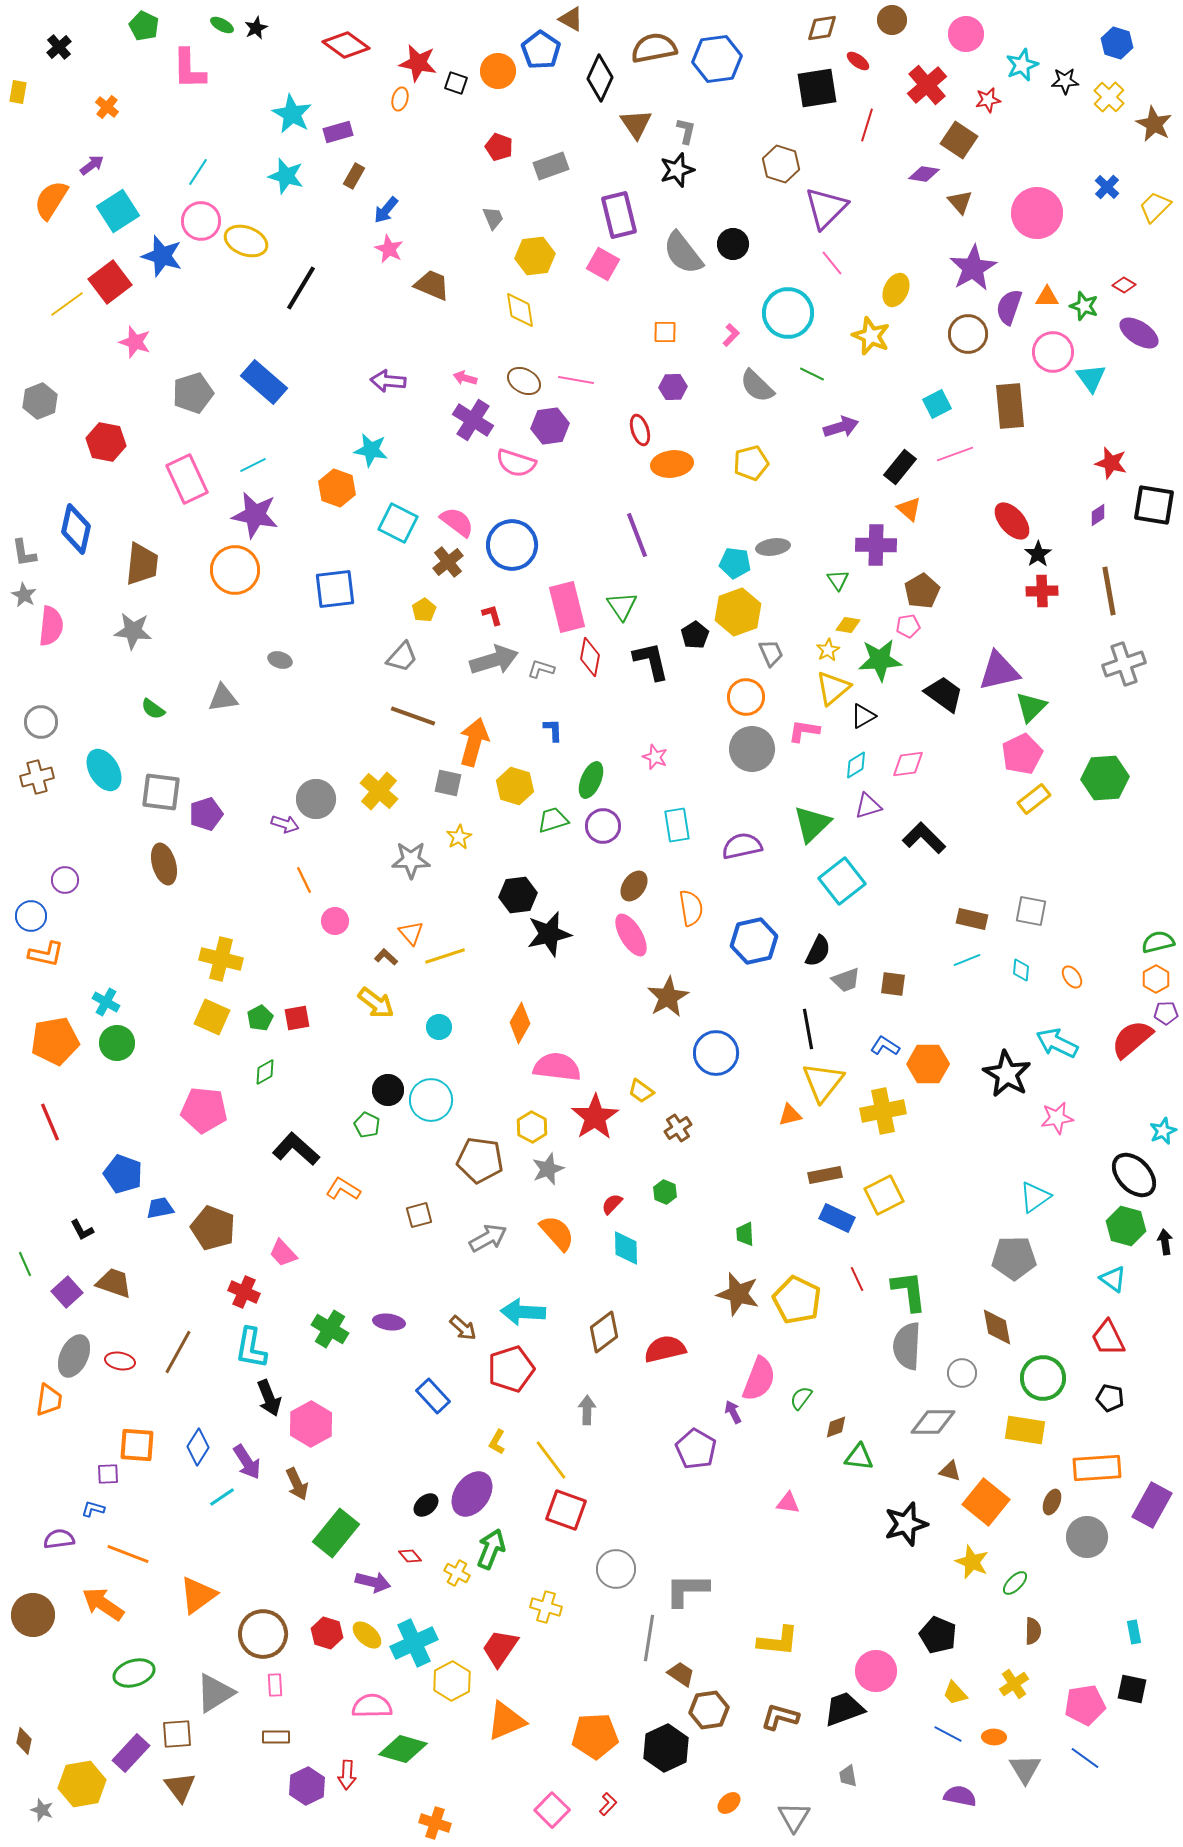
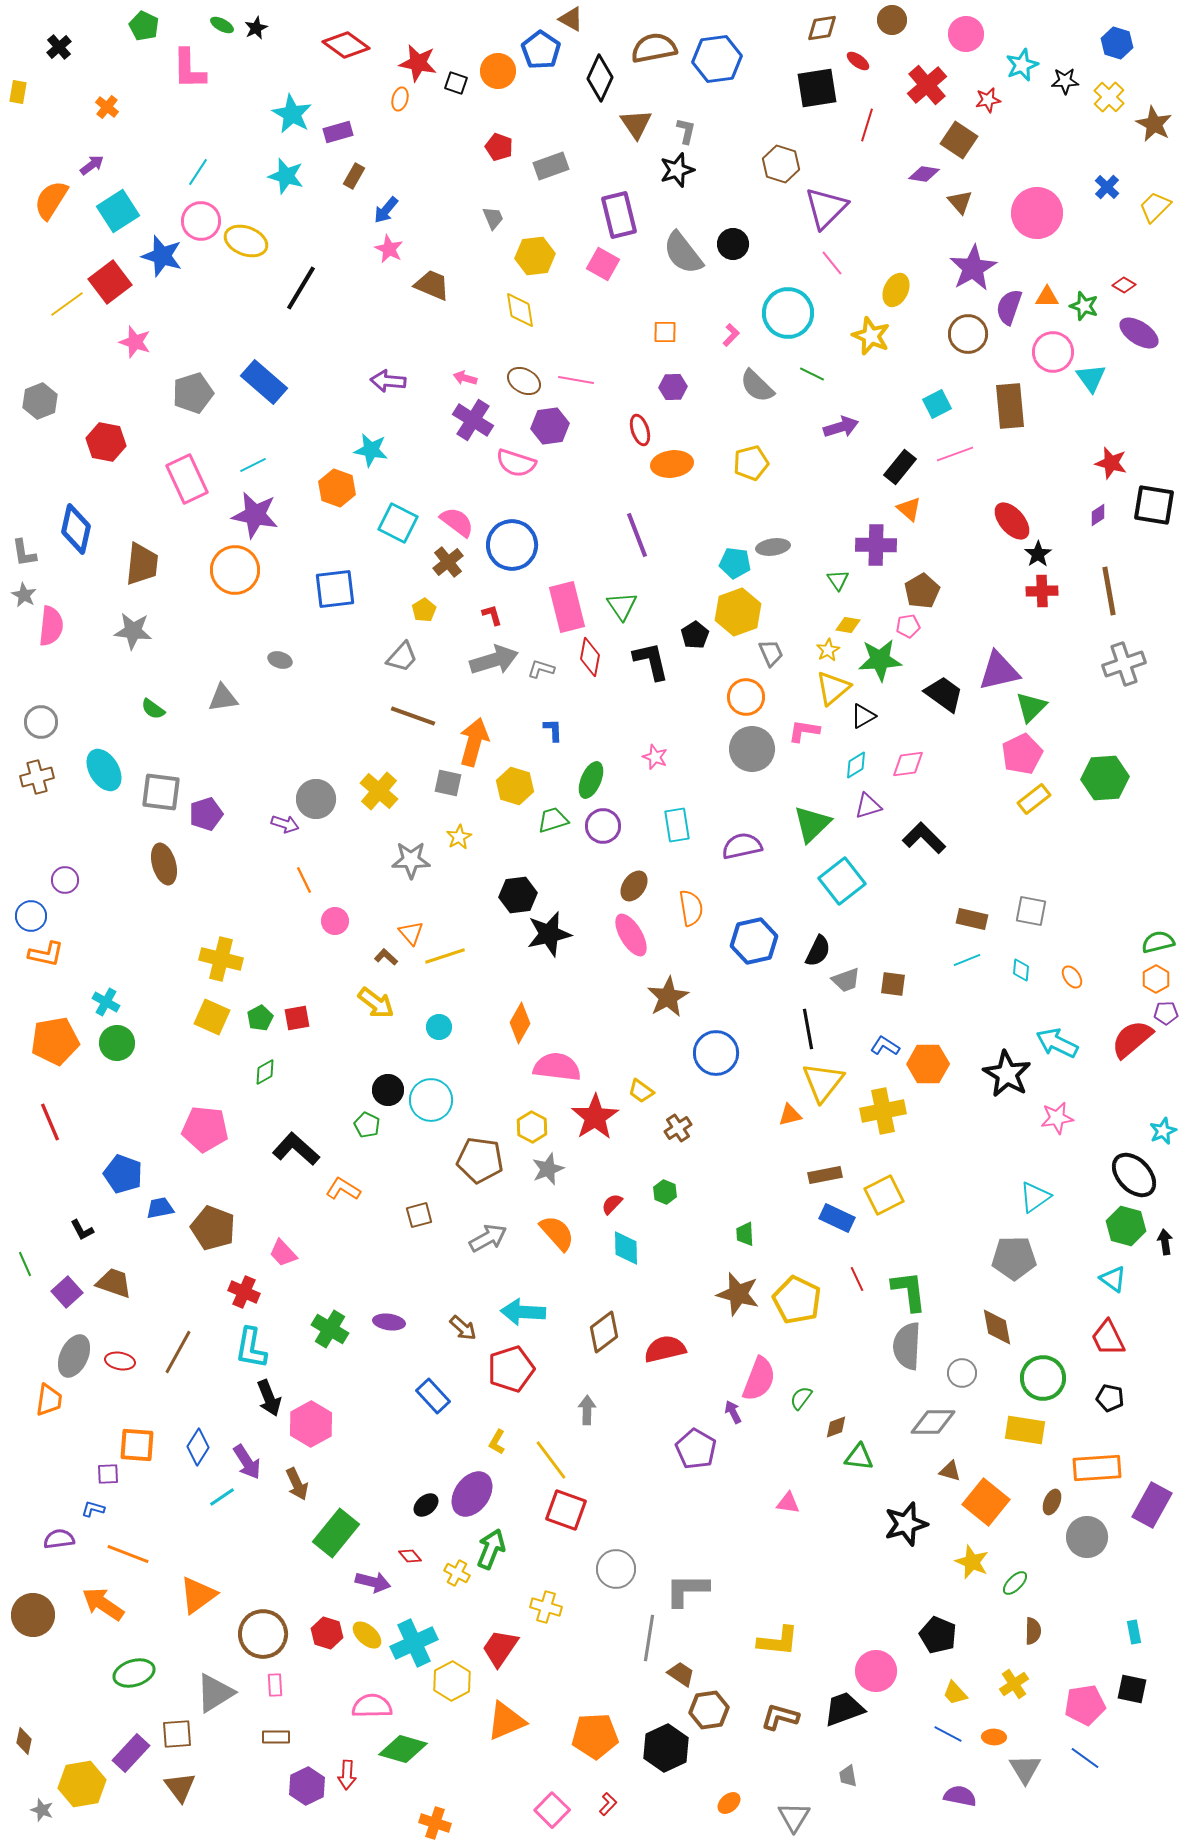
pink pentagon at (204, 1110): moved 1 px right, 19 px down
